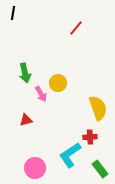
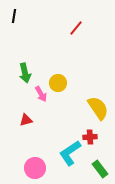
black line: moved 1 px right, 3 px down
yellow semicircle: rotated 15 degrees counterclockwise
cyan L-shape: moved 2 px up
